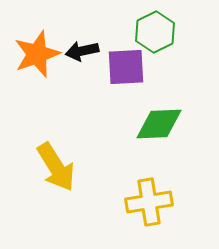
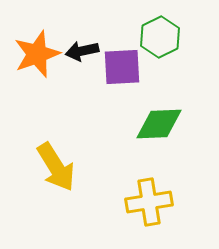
green hexagon: moved 5 px right, 5 px down
purple square: moved 4 px left
